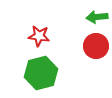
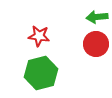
red circle: moved 2 px up
